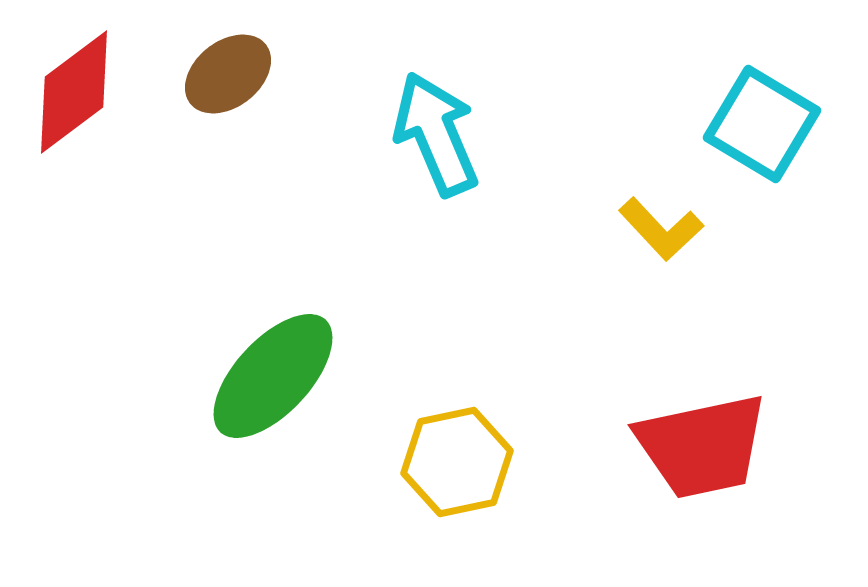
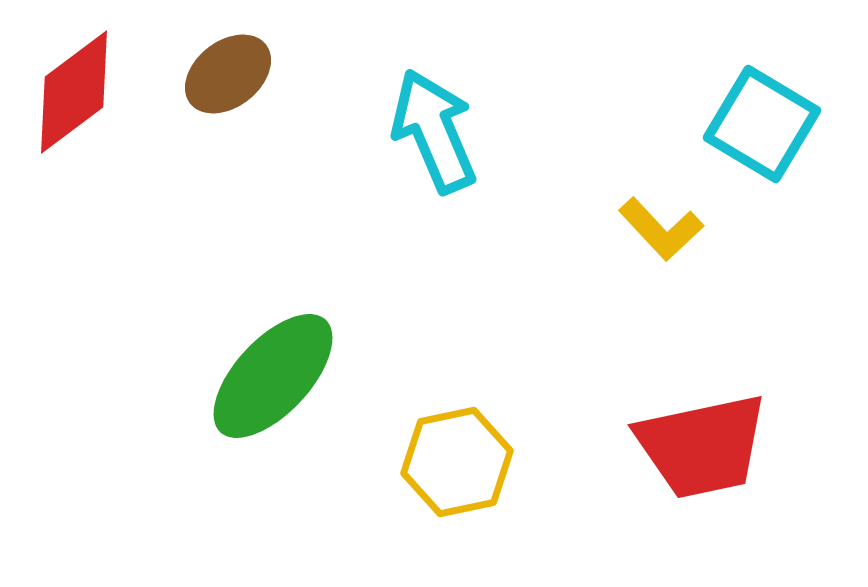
cyan arrow: moved 2 px left, 3 px up
